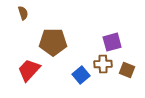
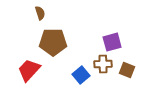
brown semicircle: moved 17 px right
